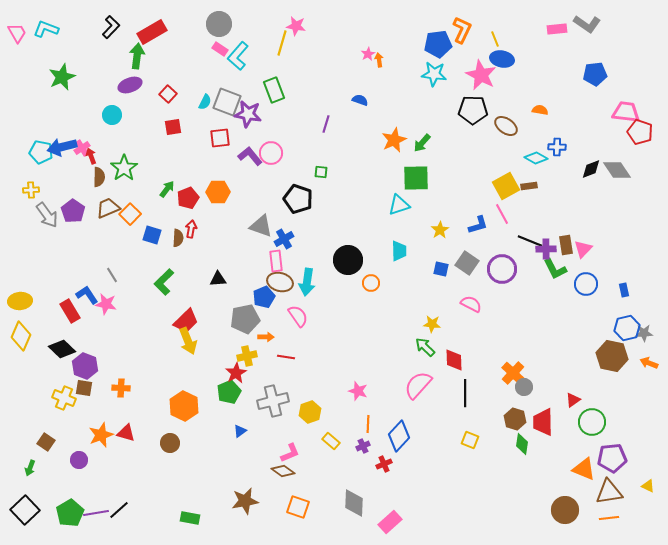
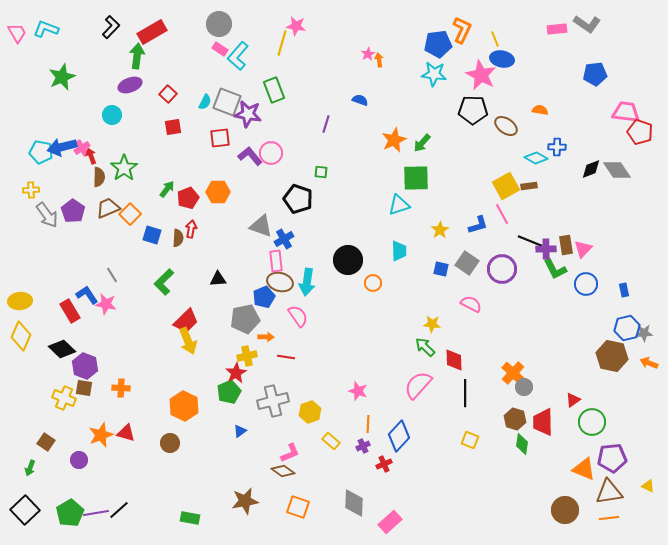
orange circle at (371, 283): moved 2 px right
